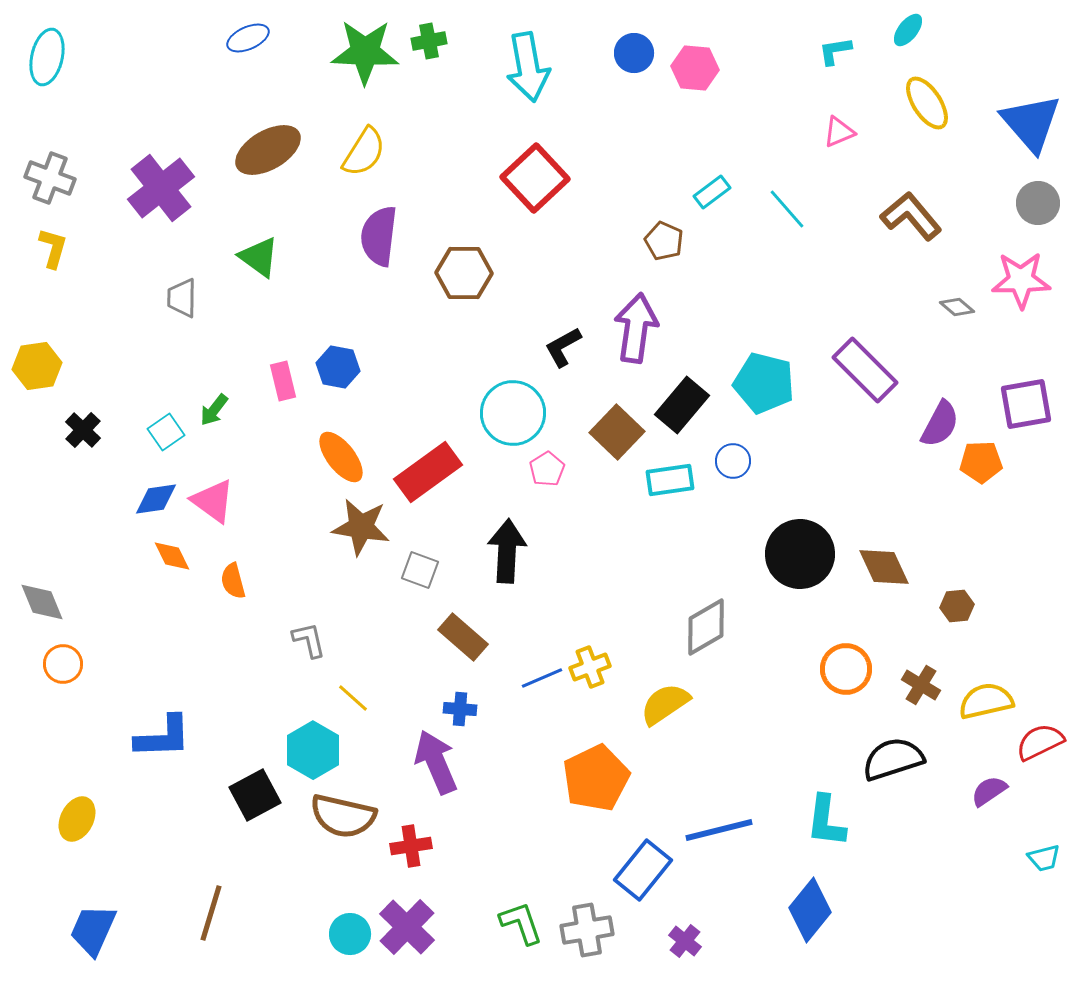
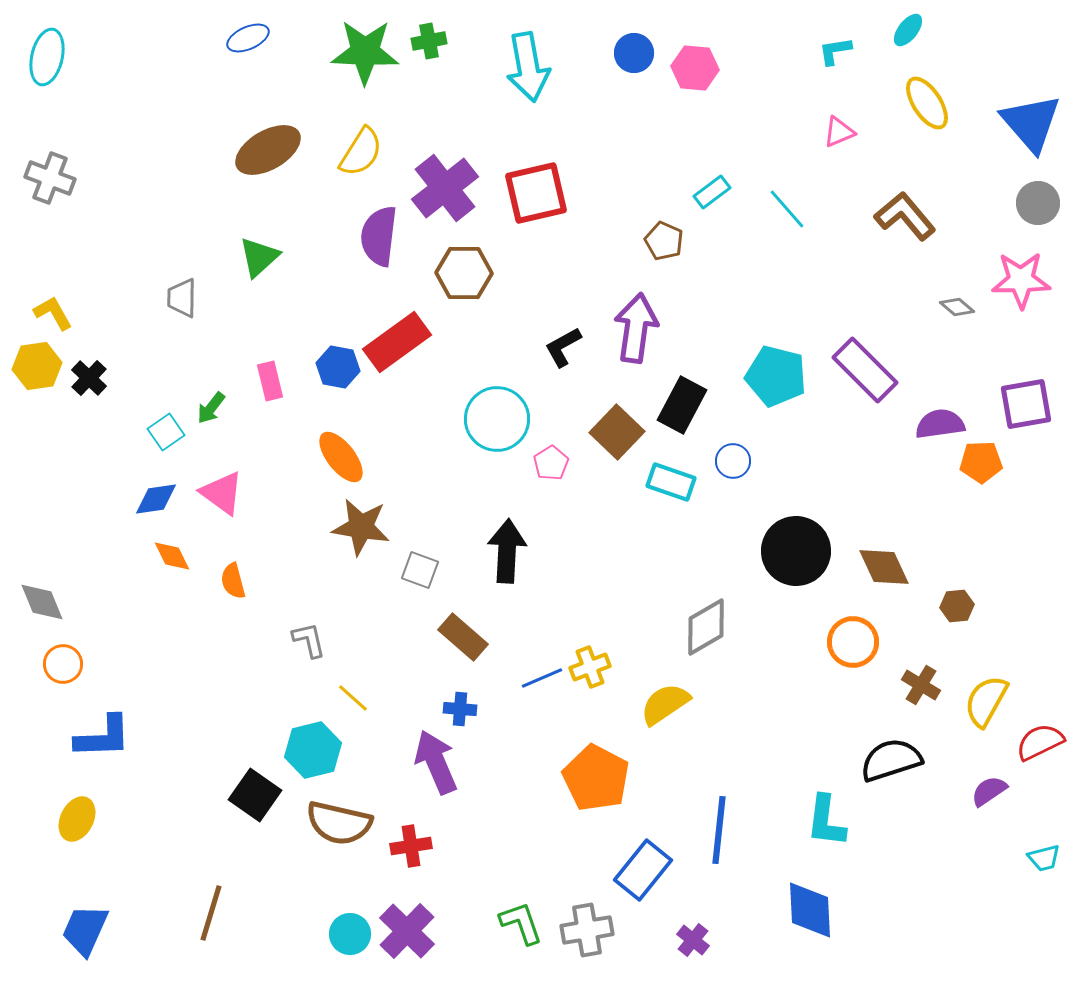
yellow semicircle at (364, 152): moved 3 px left
red square at (535, 178): moved 1 px right, 15 px down; rotated 30 degrees clockwise
purple cross at (161, 188): moved 284 px right
brown L-shape at (911, 216): moved 6 px left
yellow L-shape at (53, 248): moved 65 px down; rotated 45 degrees counterclockwise
green triangle at (259, 257): rotated 42 degrees clockwise
pink rectangle at (283, 381): moved 13 px left
cyan pentagon at (764, 383): moved 12 px right, 7 px up
black rectangle at (682, 405): rotated 12 degrees counterclockwise
green arrow at (214, 410): moved 3 px left, 2 px up
cyan circle at (513, 413): moved 16 px left, 6 px down
purple semicircle at (940, 424): rotated 126 degrees counterclockwise
black cross at (83, 430): moved 6 px right, 52 px up
pink pentagon at (547, 469): moved 4 px right, 6 px up
red rectangle at (428, 472): moved 31 px left, 130 px up
cyan rectangle at (670, 480): moved 1 px right, 2 px down; rotated 27 degrees clockwise
pink triangle at (213, 501): moved 9 px right, 8 px up
black circle at (800, 554): moved 4 px left, 3 px up
orange circle at (846, 669): moved 7 px right, 27 px up
yellow semicircle at (986, 701): rotated 48 degrees counterclockwise
blue L-shape at (163, 737): moved 60 px left
cyan hexagon at (313, 750): rotated 16 degrees clockwise
black semicircle at (893, 759): moved 2 px left, 1 px down
orange pentagon at (596, 778): rotated 18 degrees counterclockwise
black square at (255, 795): rotated 27 degrees counterclockwise
brown semicircle at (343, 816): moved 4 px left, 7 px down
blue line at (719, 830): rotated 70 degrees counterclockwise
blue diamond at (810, 910): rotated 42 degrees counterclockwise
purple cross at (407, 927): moved 4 px down
blue trapezoid at (93, 930): moved 8 px left
purple cross at (685, 941): moved 8 px right, 1 px up
